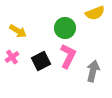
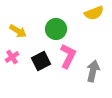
yellow semicircle: moved 1 px left
green circle: moved 9 px left, 1 px down
